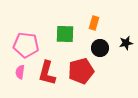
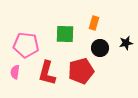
pink semicircle: moved 5 px left
